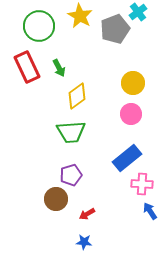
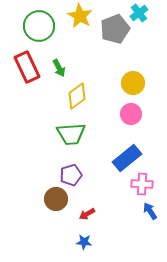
cyan cross: moved 1 px right, 1 px down
green trapezoid: moved 2 px down
